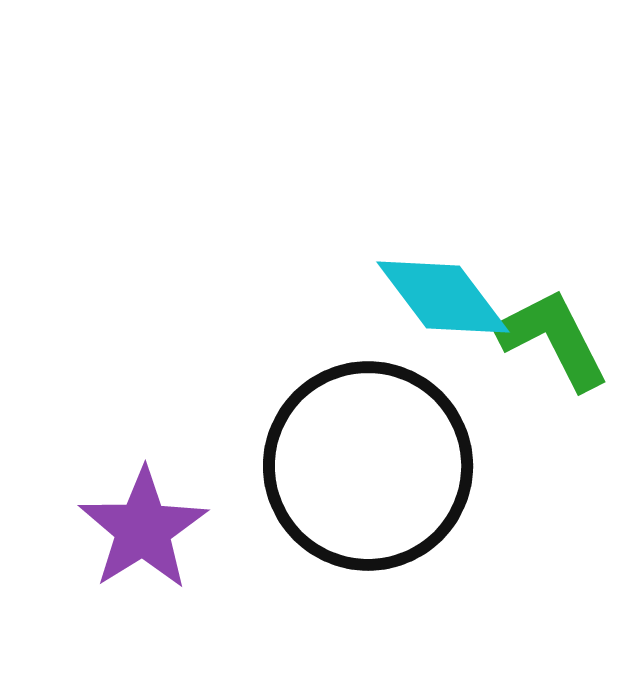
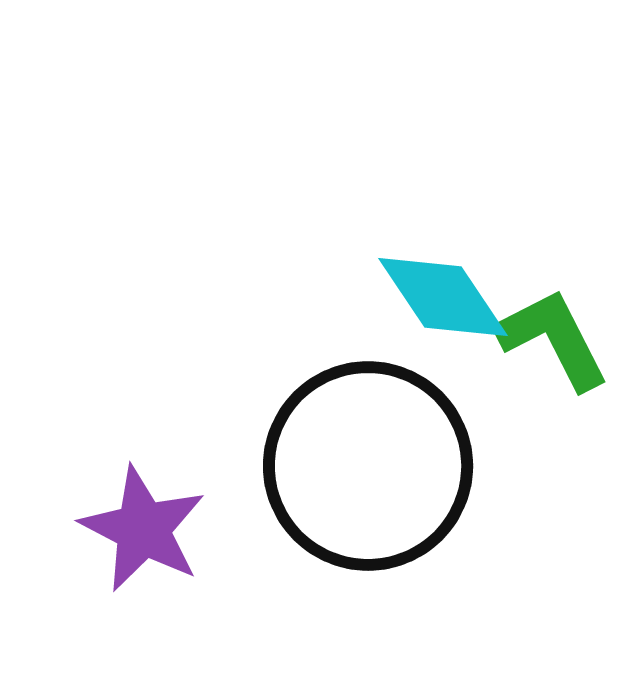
cyan diamond: rotated 3 degrees clockwise
purple star: rotated 13 degrees counterclockwise
